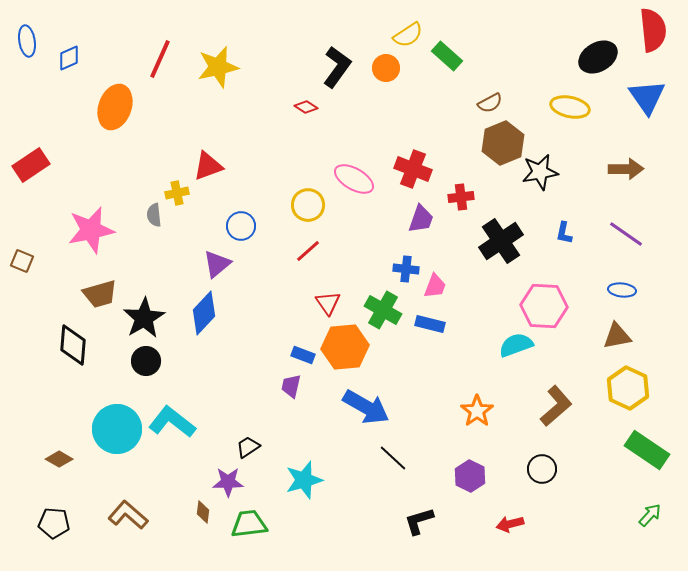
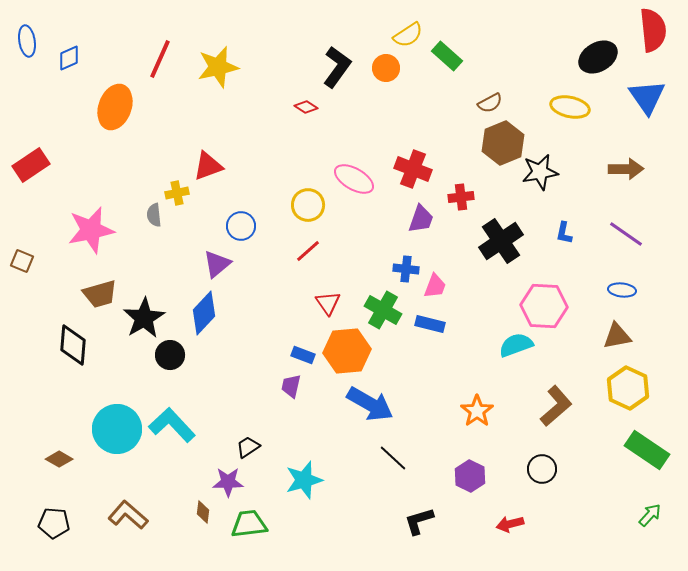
orange hexagon at (345, 347): moved 2 px right, 4 px down
black circle at (146, 361): moved 24 px right, 6 px up
blue arrow at (366, 407): moved 4 px right, 3 px up
cyan L-shape at (172, 422): moved 3 px down; rotated 9 degrees clockwise
